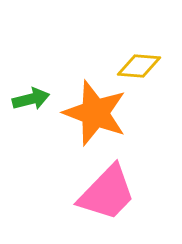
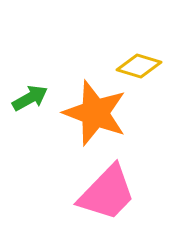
yellow diamond: rotated 12 degrees clockwise
green arrow: moved 1 px left, 1 px up; rotated 15 degrees counterclockwise
